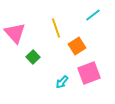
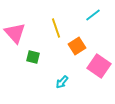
green square: rotated 32 degrees counterclockwise
pink square: moved 10 px right, 7 px up; rotated 35 degrees counterclockwise
